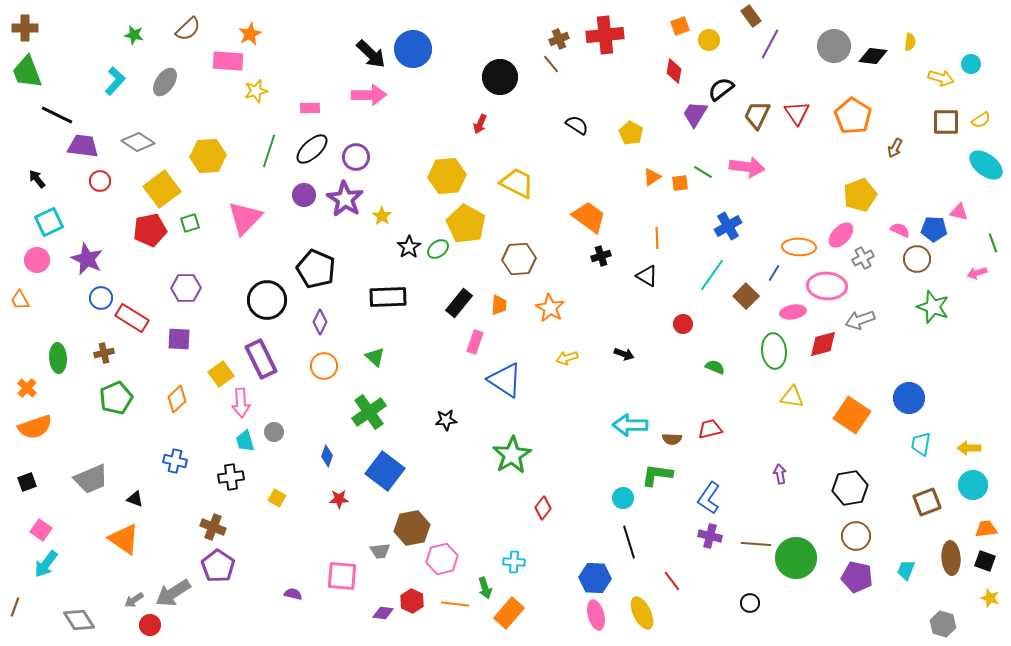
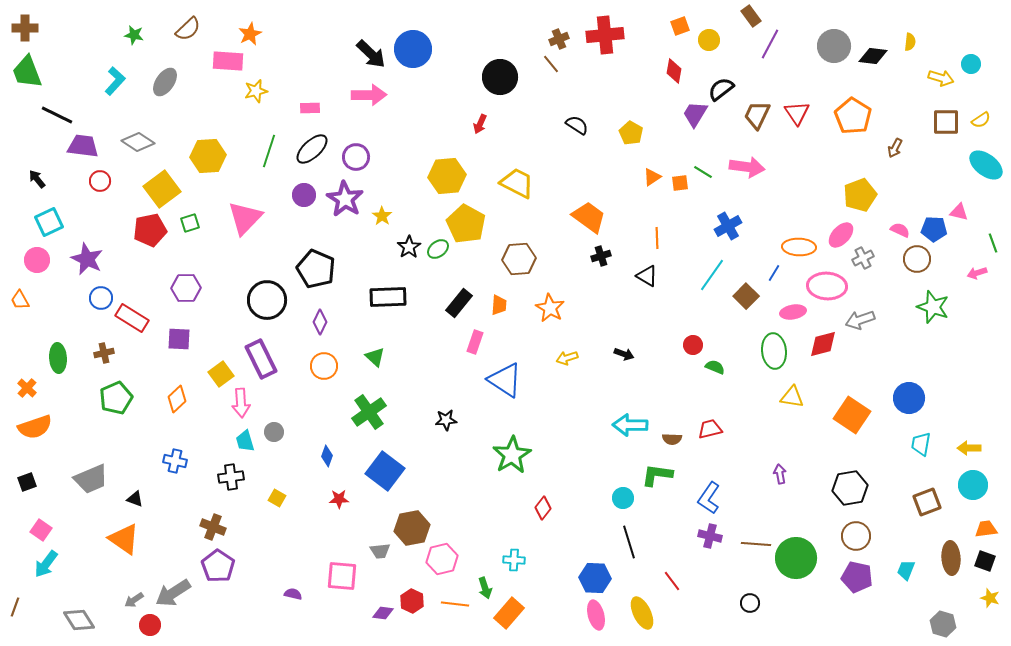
red circle at (683, 324): moved 10 px right, 21 px down
cyan cross at (514, 562): moved 2 px up
